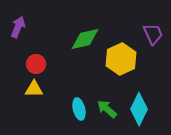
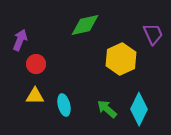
purple arrow: moved 2 px right, 13 px down
green diamond: moved 14 px up
yellow triangle: moved 1 px right, 7 px down
cyan ellipse: moved 15 px left, 4 px up
